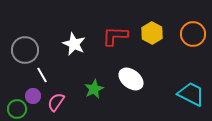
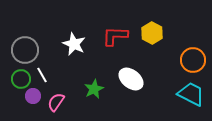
orange circle: moved 26 px down
green circle: moved 4 px right, 30 px up
